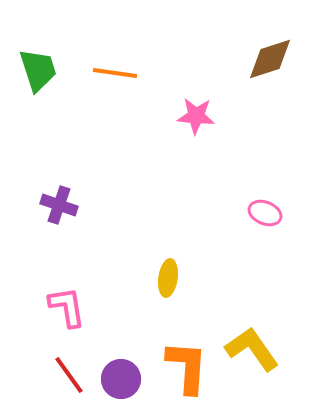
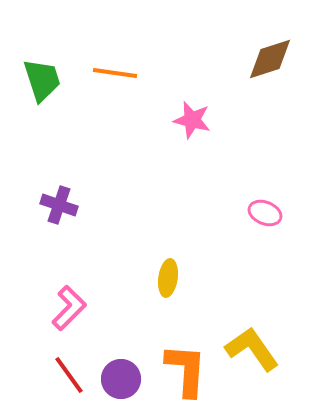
green trapezoid: moved 4 px right, 10 px down
pink star: moved 4 px left, 4 px down; rotated 9 degrees clockwise
pink L-shape: moved 2 px right, 1 px down; rotated 54 degrees clockwise
orange L-shape: moved 1 px left, 3 px down
